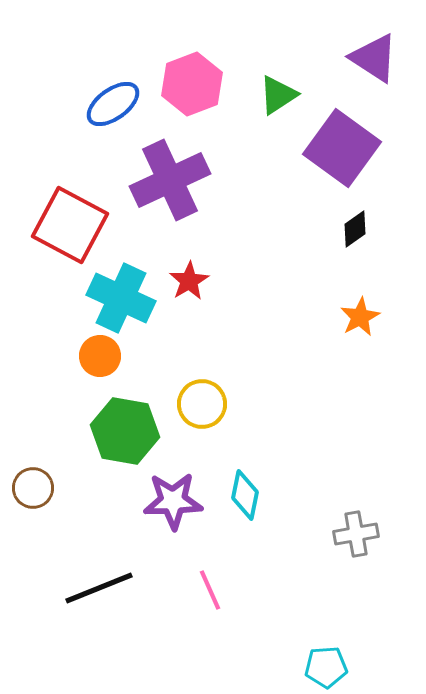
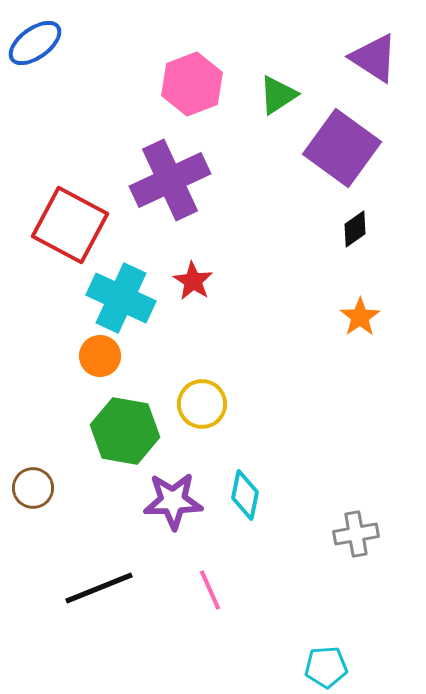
blue ellipse: moved 78 px left, 61 px up
red star: moved 4 px right; rotated 9 degrees counterclockwise
orange star: rotated 6 degrees counterclockwise
